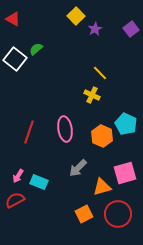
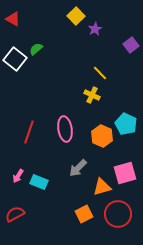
purple square: moved 16 px down
red semicircle: moved 14 px down
